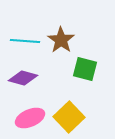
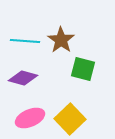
green square: moved 2 px left
yellow square: moved 1 px right, 2 px down
